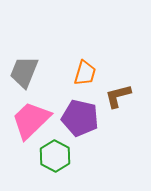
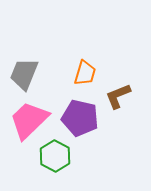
gray trapezoid: moved 2 px down
brown L-shape: rotated 8 degrees counterclockwise
pink trapezoid: moved 2 px left
